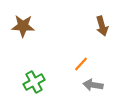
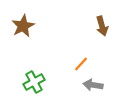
brown star: rotated 30 degrees counterclockwise
